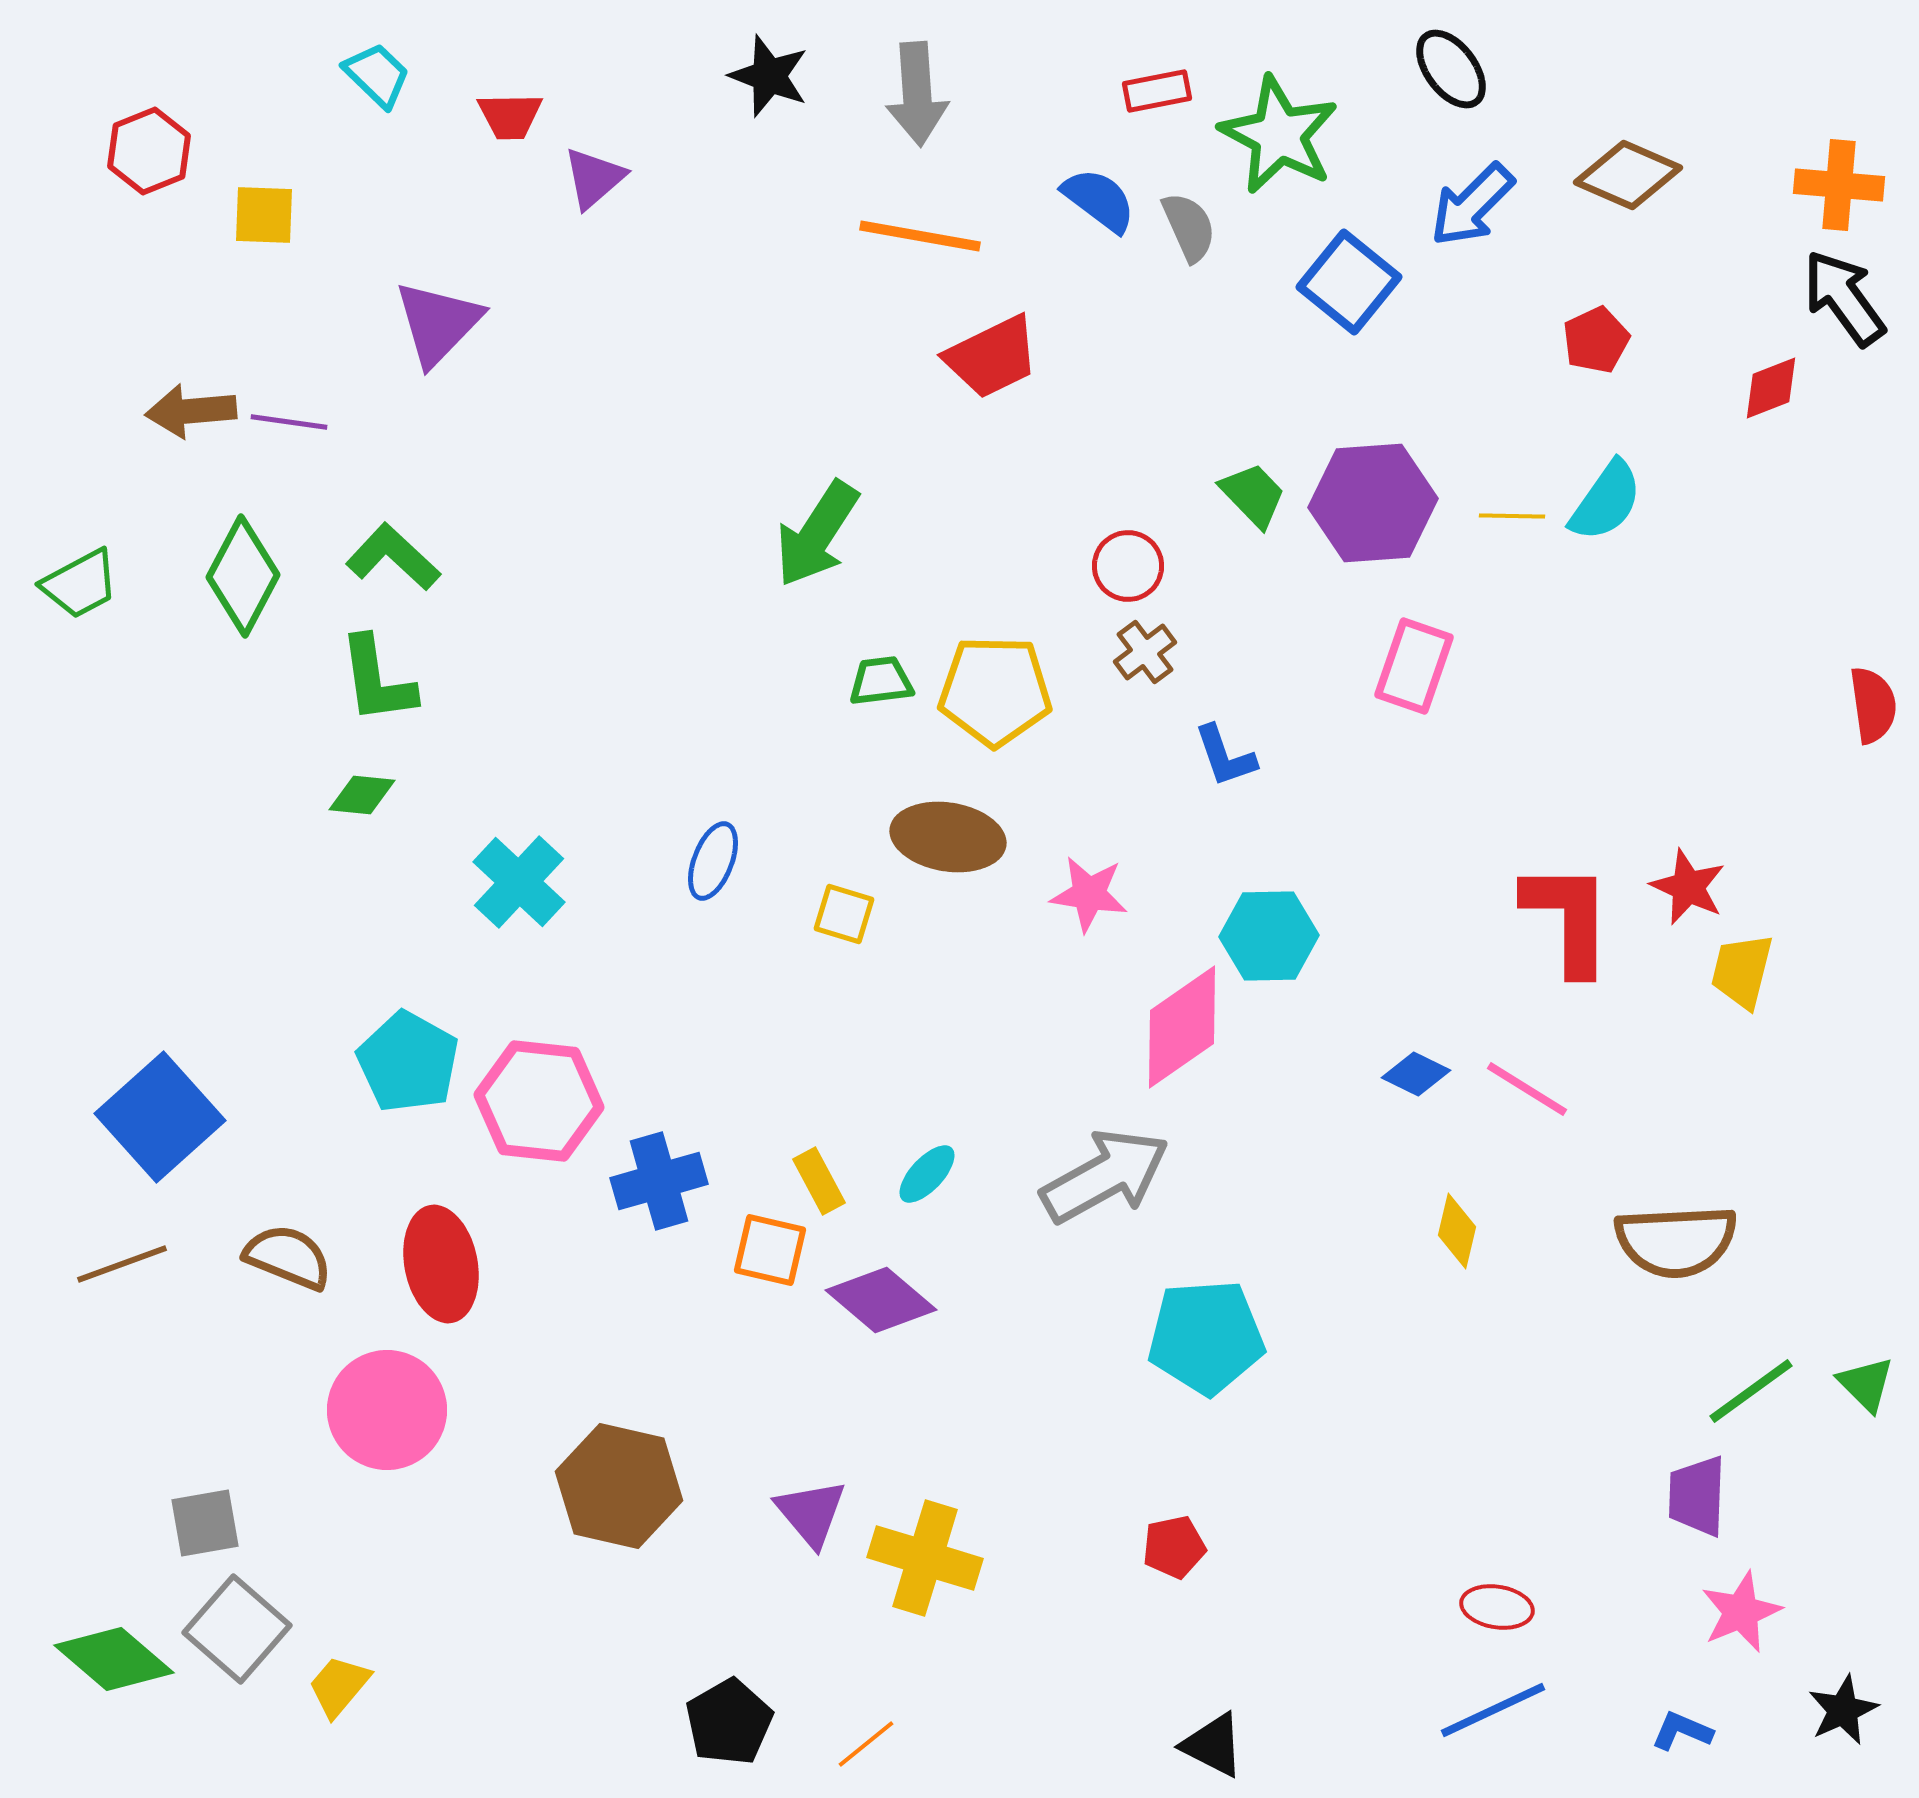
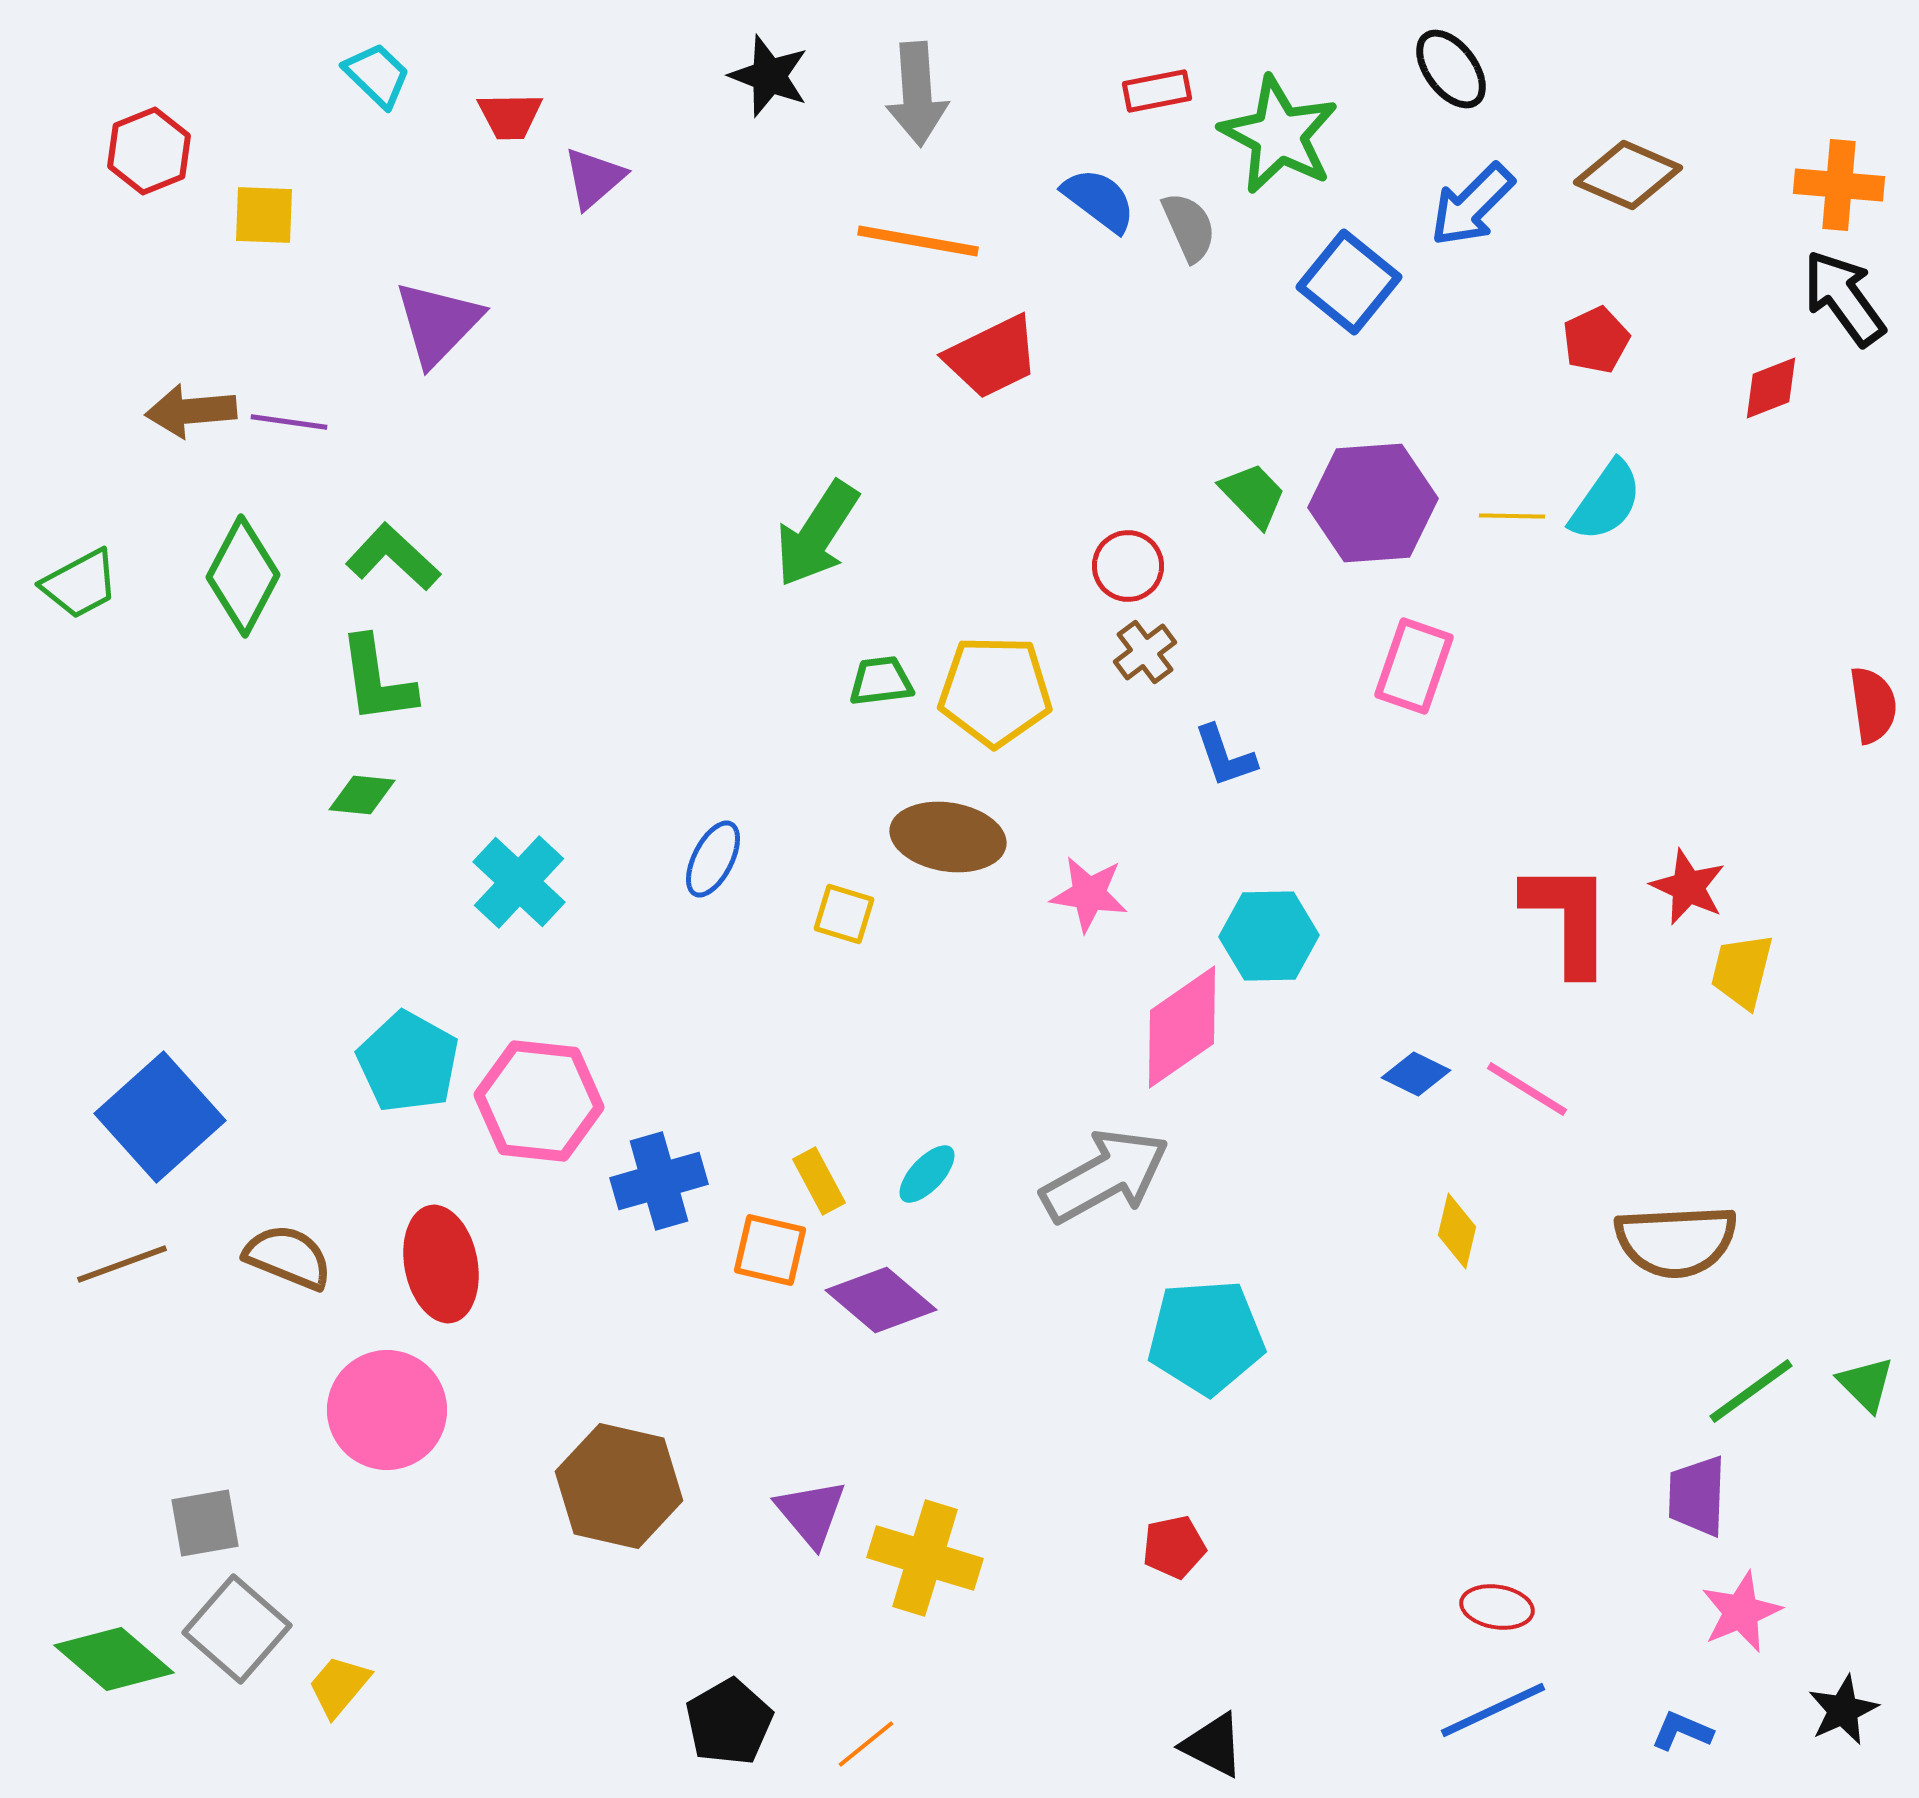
orange line at (920, 236): moved 2 px left, 5 px down
blue ellipse at (713, 861): moved 2 px up; rotated 6 degrees clockwise
